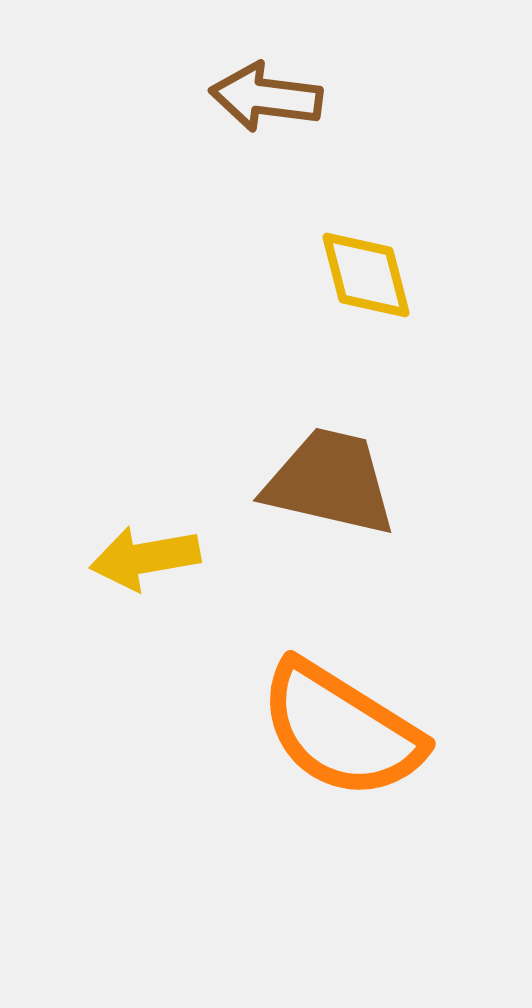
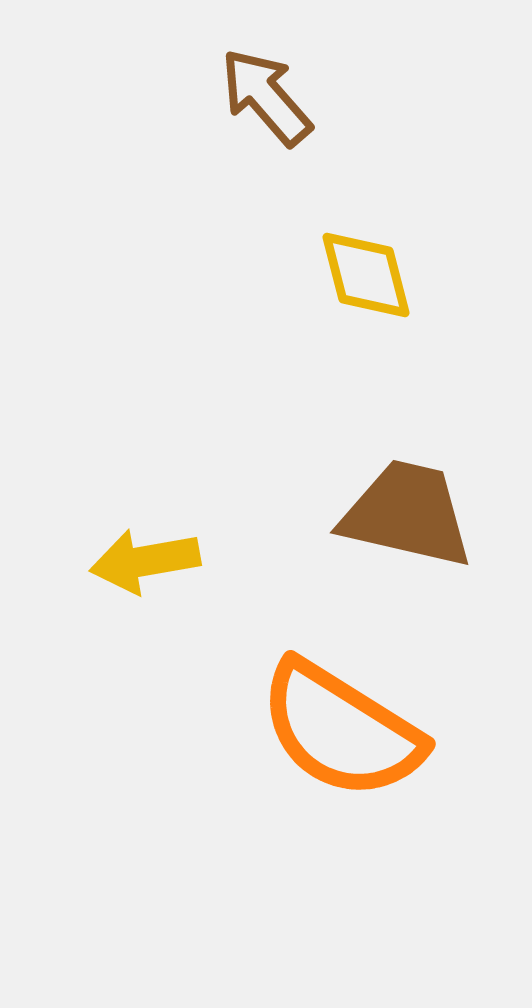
brown arrow: rotated 42 degrees clockwise
brown trapezoid: moved 77 px right, 32 px down
yellow arrow: moved 3 px down
